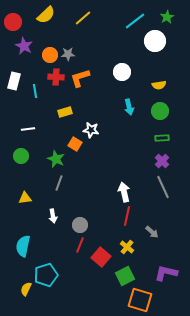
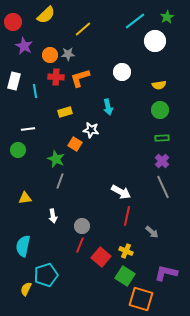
yellow line at (83, 18): moved 11 px down
cyan arrow at (129, 107): moved 21 px left
green circle at (160, 111): moved 1 px up
green circle at (21, 156): moved 3 px left, 6 px up
gray line at (59, 183): moved 1 px right, 2 px up
white arrow at (124, 192): moved 3 px left; rotated 132 degrees clockwise
gray circle at (80, 225): moved 2 px right, 1 px down
yellow cross at (127, 247): moved 1 px left, 4 px down; rotated 16 degrees counterclockwise
green square at (125, 276): rotated 30 degrees counterclockwise
orange square at (140, 300): moved 1 px right, 1 px up
